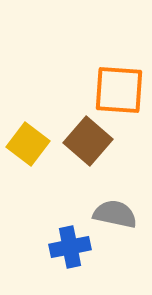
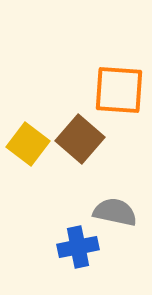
brown square: moved 8 px left, 2 px up
gray semicircle: moved 2 px up
blue cross: moved 8 px right
